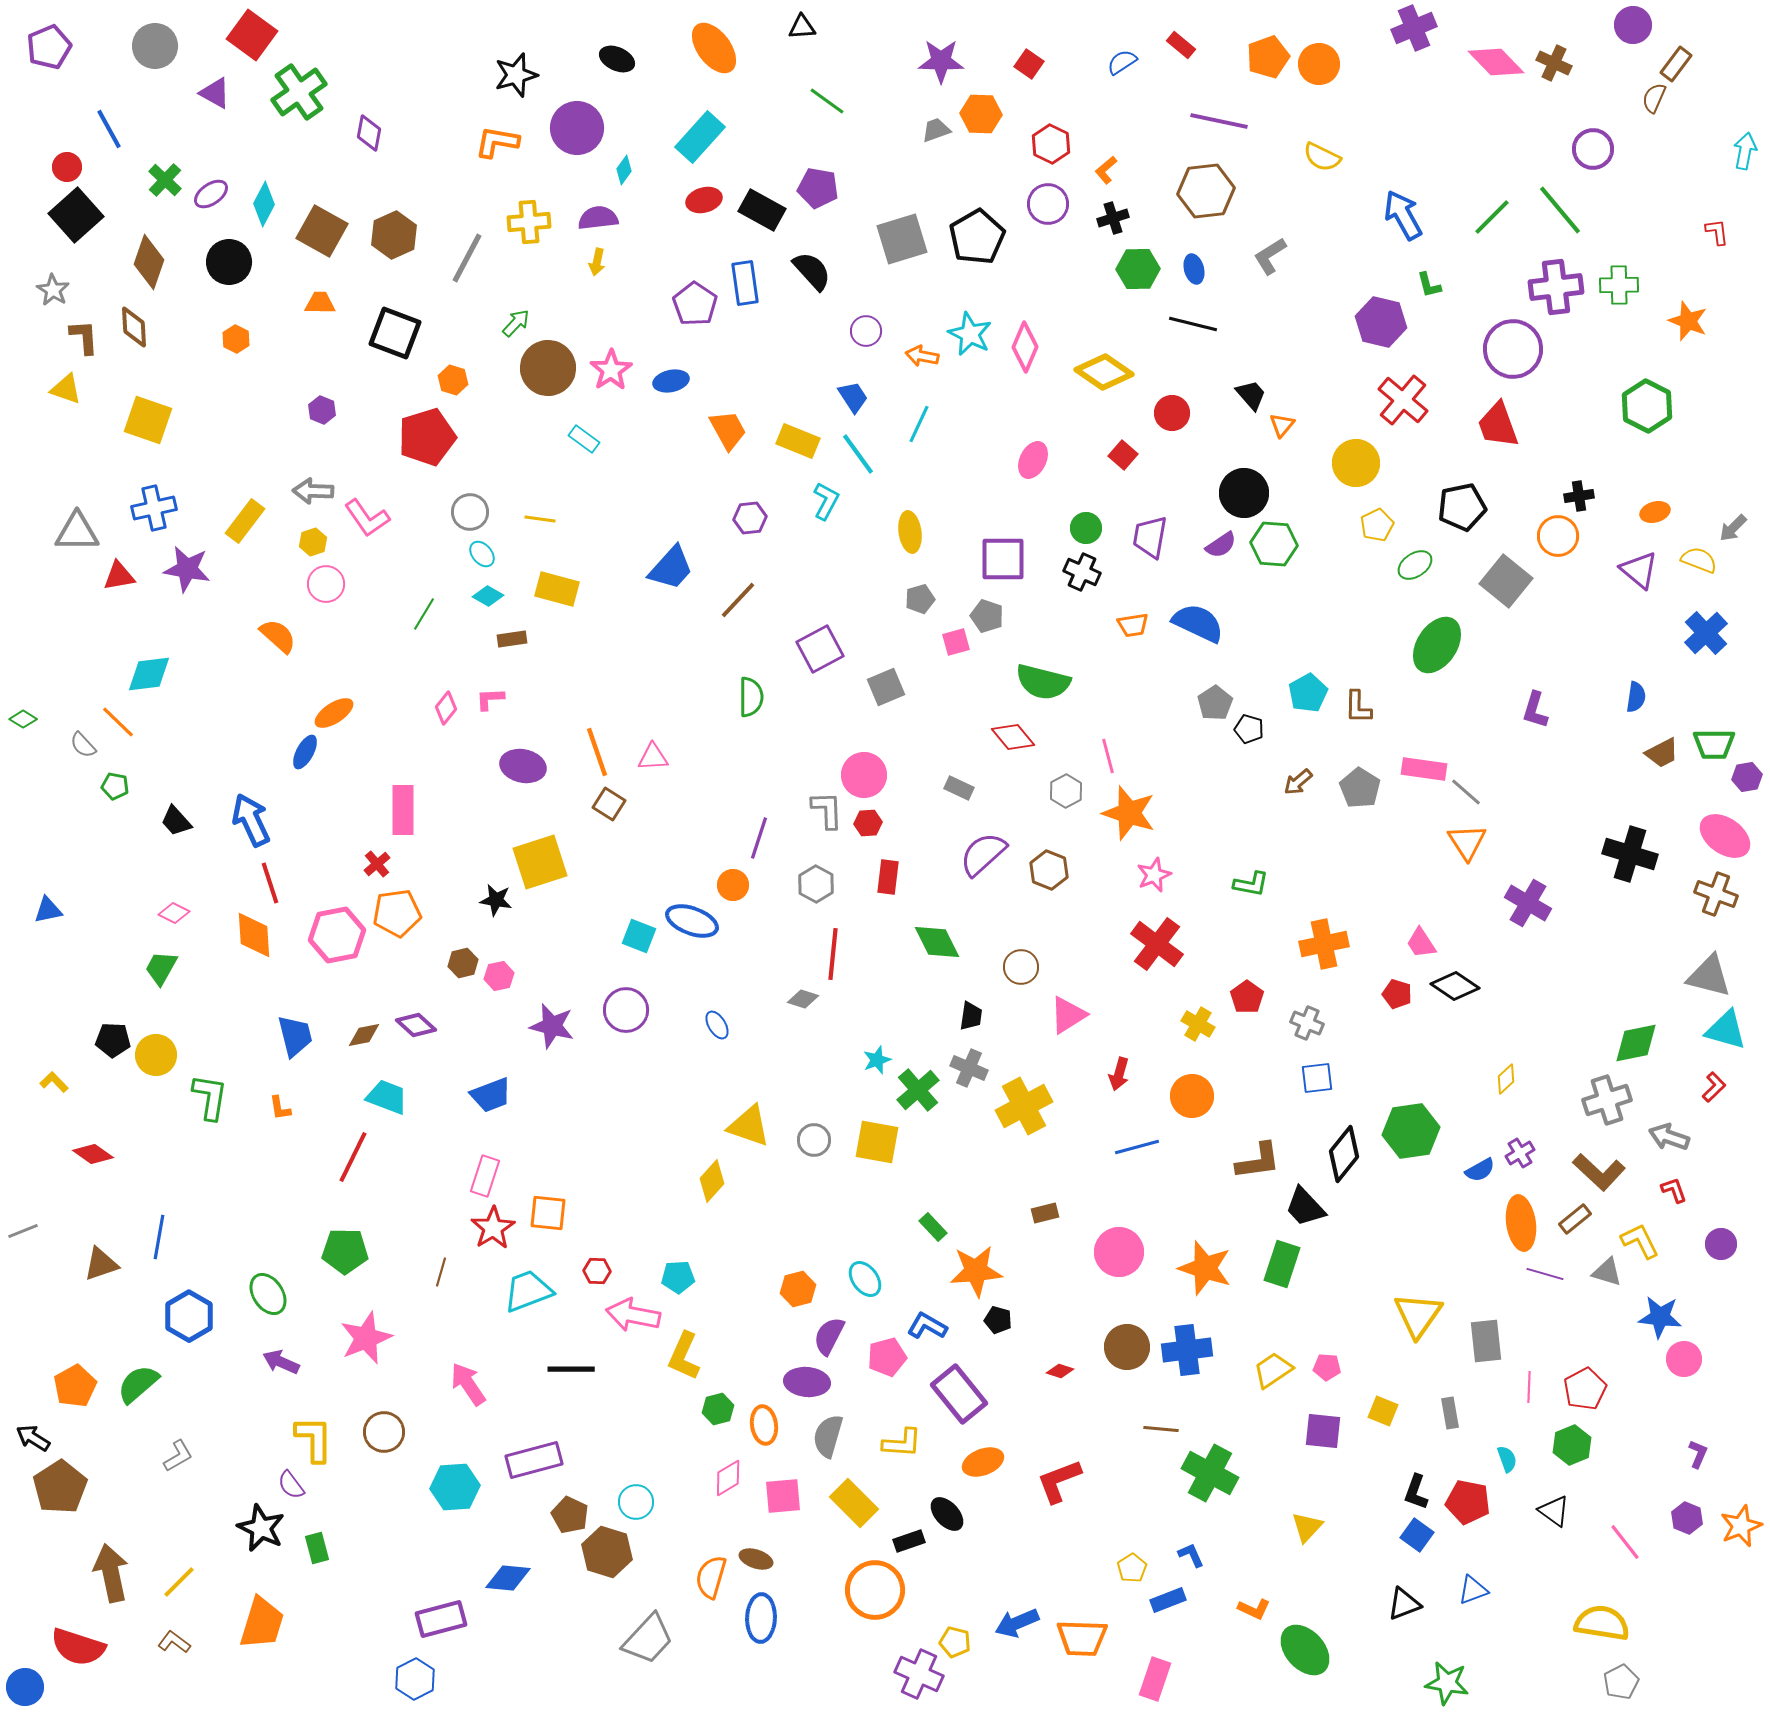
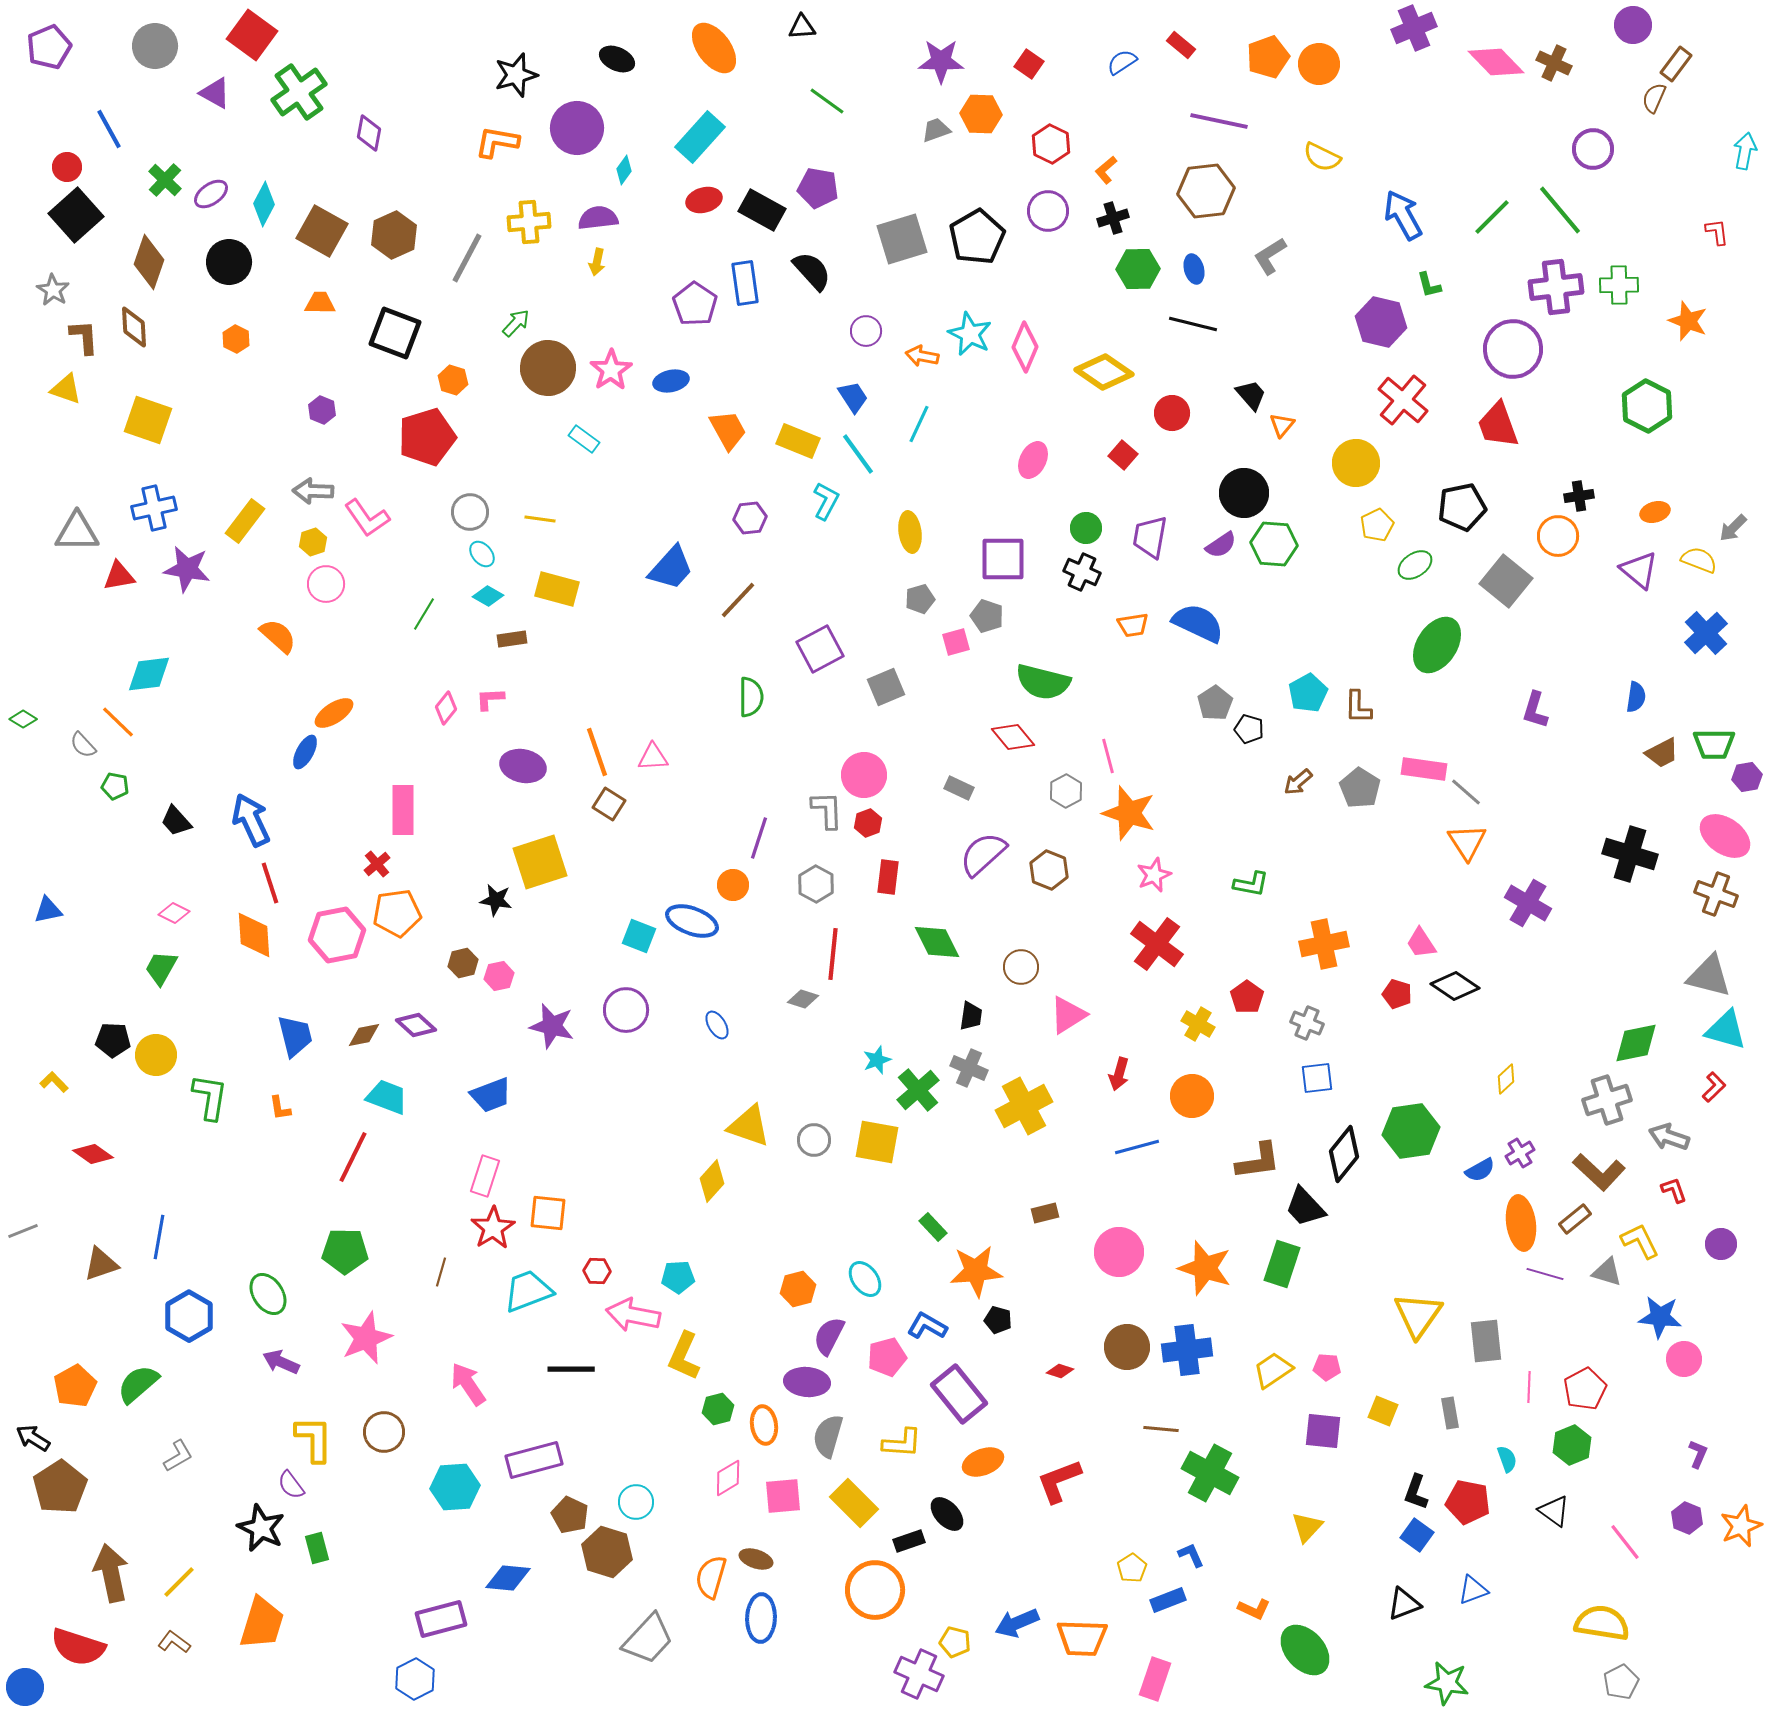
purple circle at (1048, 204): moved 7 px down
red hexagon at (868, 823): rotated 16 degrees counterclockwise
